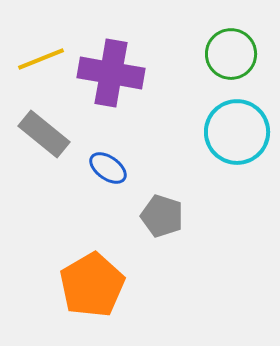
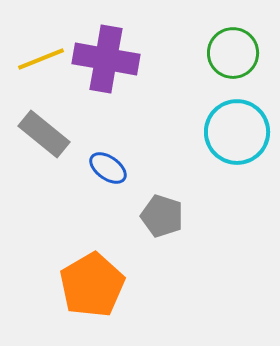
green circle: moved 2 px right, 1 px up
purple cross: moved 5 px left, 14 px up
